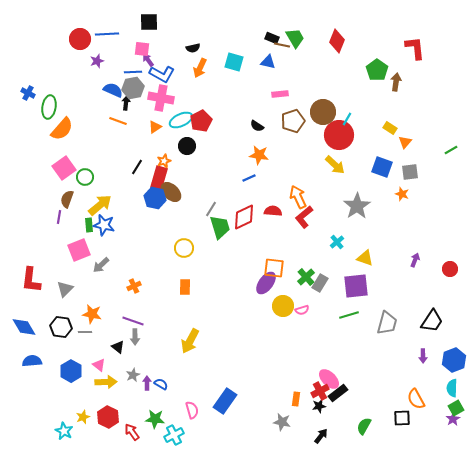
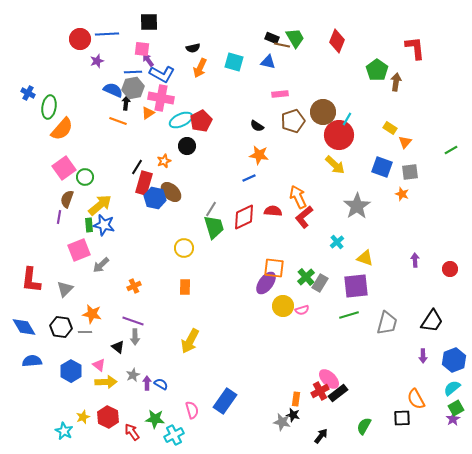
orange triangle at (155, 127): moved 7 px left, 14 px up
red rectangle at (159, 178): moved 15 px left, 5 px down
green trapezoid at (220, 227): moved 6 px left
purple arrow at (415, 260): rotated 24 degrees counterclockwise
cyan semicircle at (452, 388): rotated 48 degrees clockwise
black star at (319, 406): moved 26 px left, 9 px down; rotated 24 degrees clockwise
